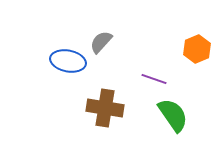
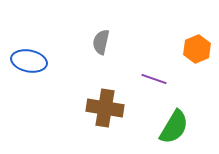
gray semicircle: rotated 30 degrees counterclockwise
blue ellipse: moved 39 px left
green semicircle: moved 1 px right, 12 px down; rotated 66 degrees clockwise
